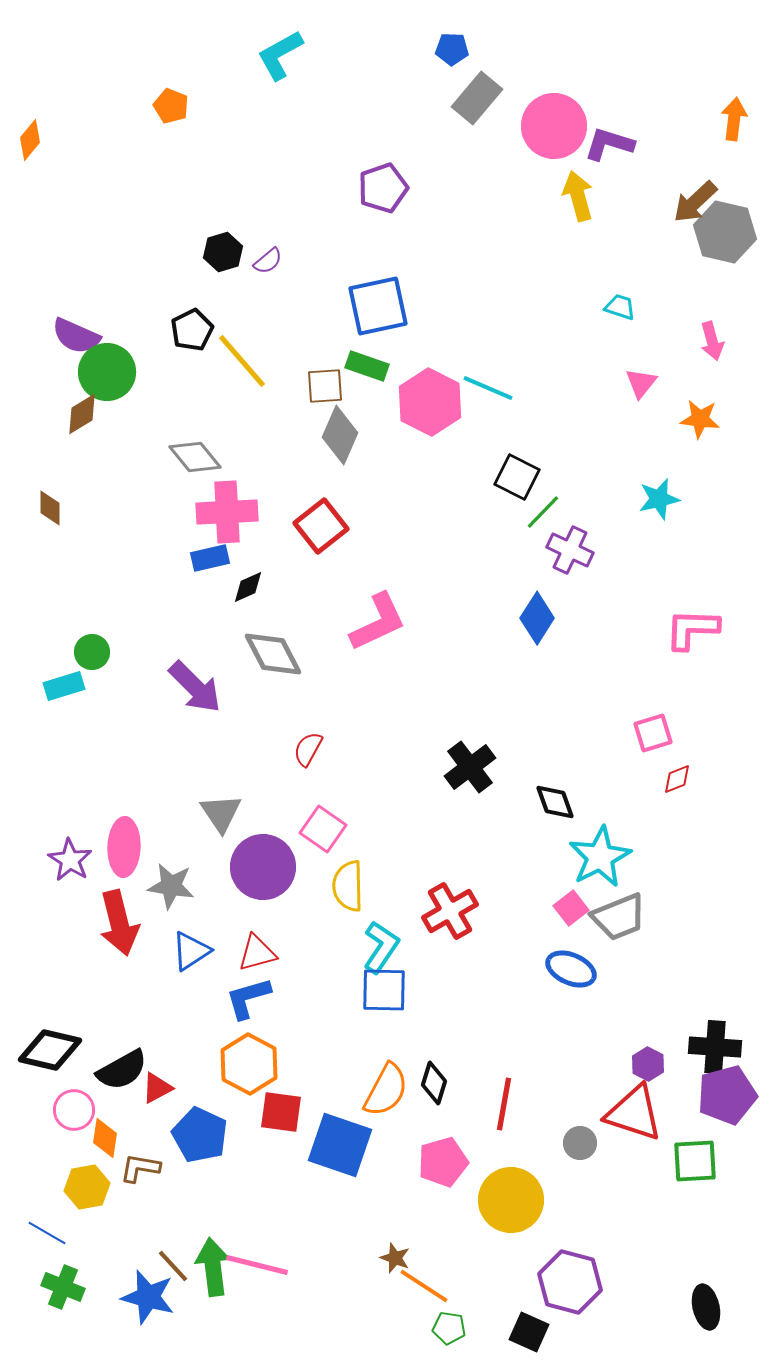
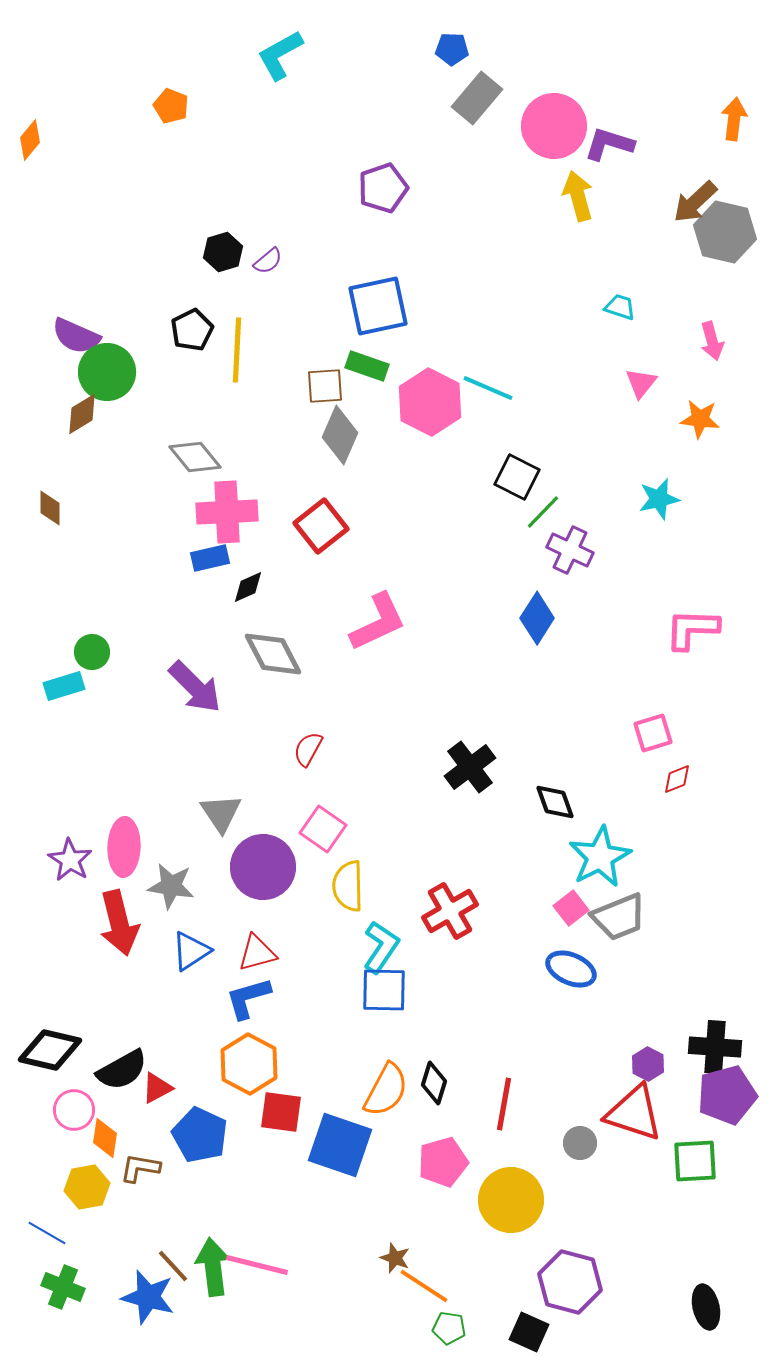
yellow line at (242, 361): moved 5 px left, 11 px up; rotated 44 degrees clockwise
